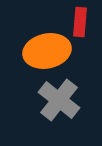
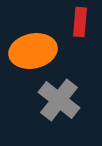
orange ellipse: moved 14 px left
